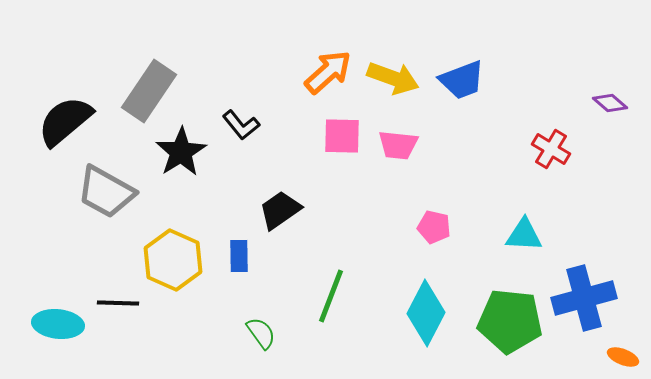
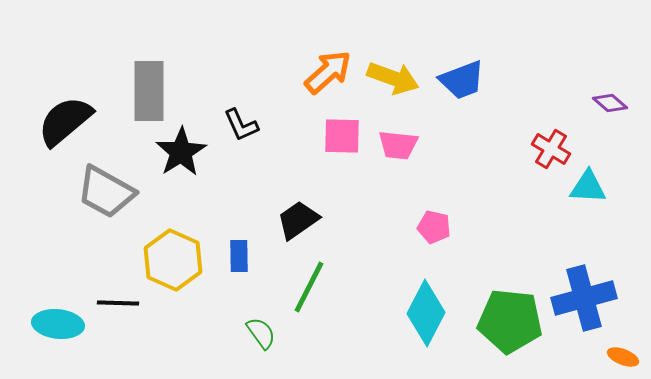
gray rectangle: rotated 34 degrees counterclockwise
black L-shape: rotated 15 degrees clockwise
black trapezoid: moved 18 px right, 10 px down
cyan triangle: moved 64 px right, 48 px up
green line: moved 22 px left, 9 px up; rotated 6 degrees clockwise
